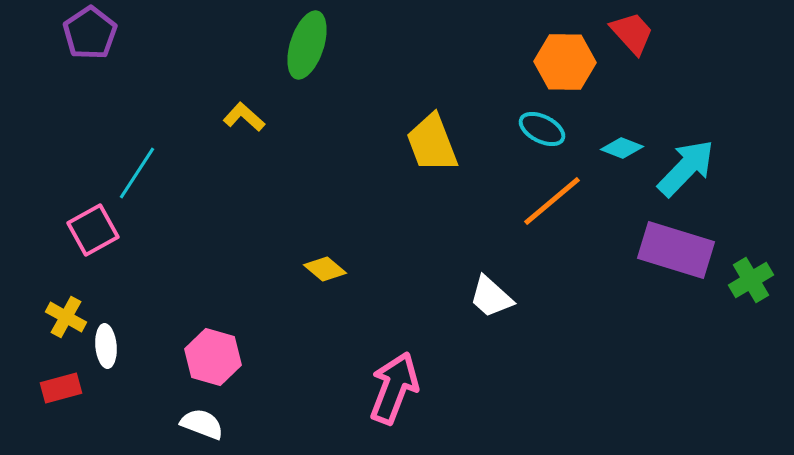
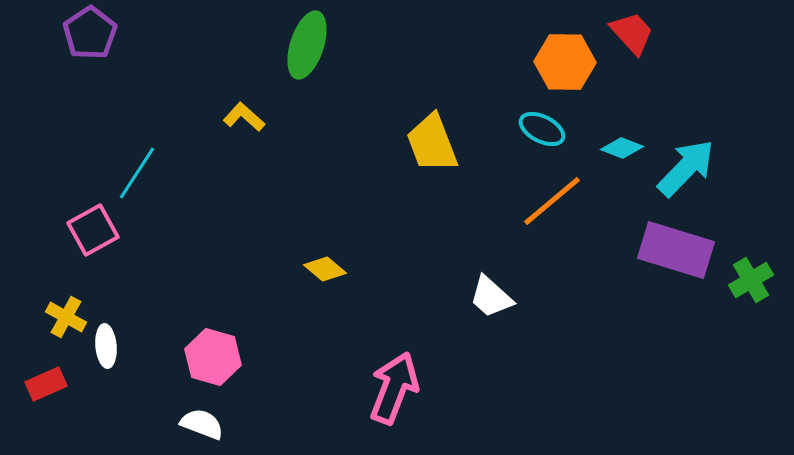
red rectangle: moved 15 px left, 4 px up; rotated 9 degrees counterclockwise
